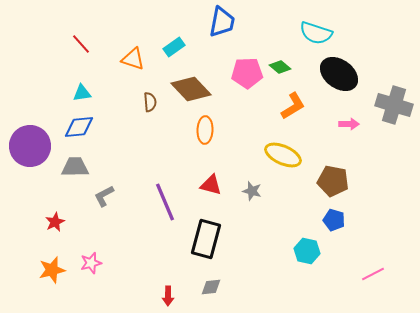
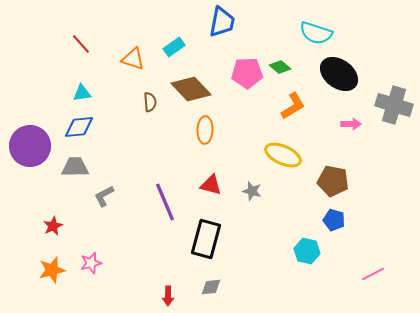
pink arrow: moved 2 px right
red star: moved 2 px left, 4 px down
